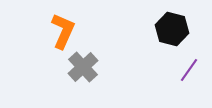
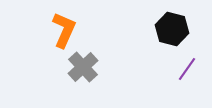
orange L-shape: moved 1 px right, 1 px up
purple line: moved 2 px left, 1 px up
